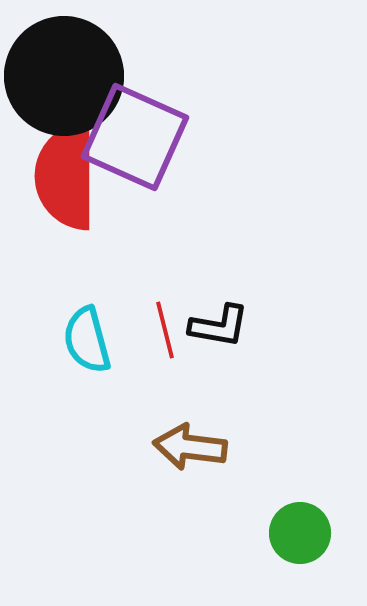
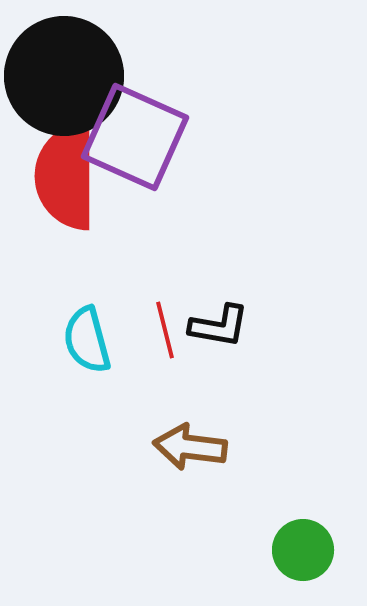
green circle: moved 3 px right, 17 px down
